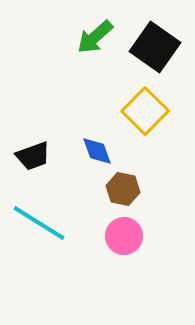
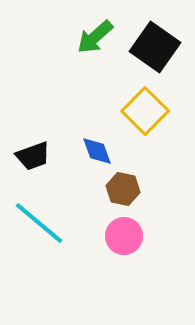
cyan line: rotated 8 degrees clockwise
